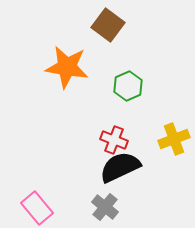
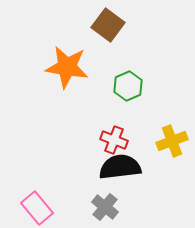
yellow cross: moved 2 px left, 2 px down
black semicircle: rotated 18 degrees clockwise
